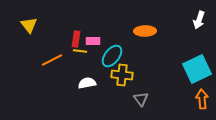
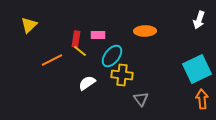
yellow triangle: rotated 24 degrees clockwise
pink rectangle: moved 5 px right, 6 px up
yellow line: rotated 32 degrees clockwise
white semicircle: rotated 24 degrees counterclockwise
